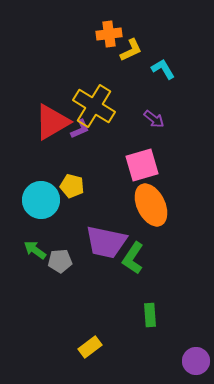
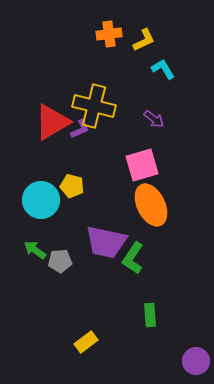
yellow L-shape: moved 13 px right, 10 px up
yellow cross: rotated 18 degrees counterclockwise
yellow rectangle: moved 4 px left, 5 px up
